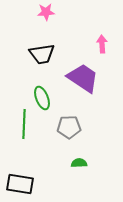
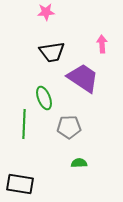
black trapezoid: moved 10 px right, 2 px up
green ellipse: moved 2 px right
